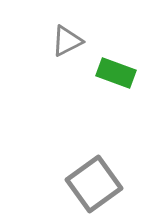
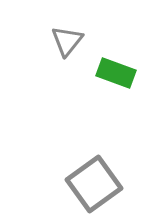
gray triangle: rotated 24 degrees counterclockwise
